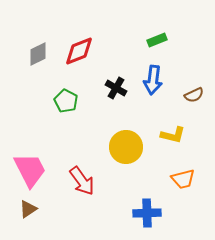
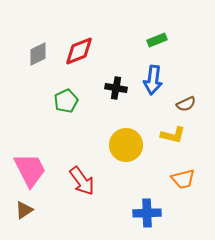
black cross: rotated 20 degrees counterclockwise
brown semicircle: moved 8 px left, 9 px down
green pentagon: rotated 20 degrees clockwise
yellow circle: moved 2 px up
brown triangle: moved 4 px left, 1 px down
